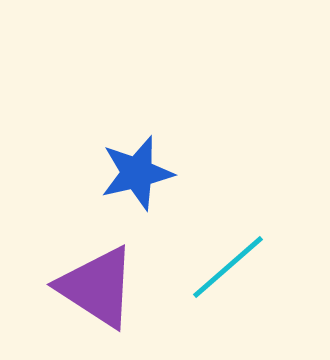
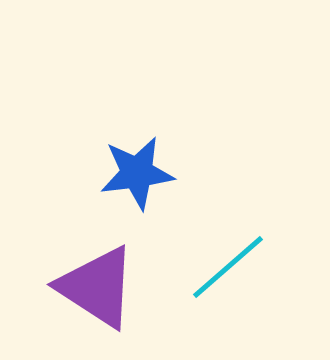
blue star: rotated 6 degrees clockwise
